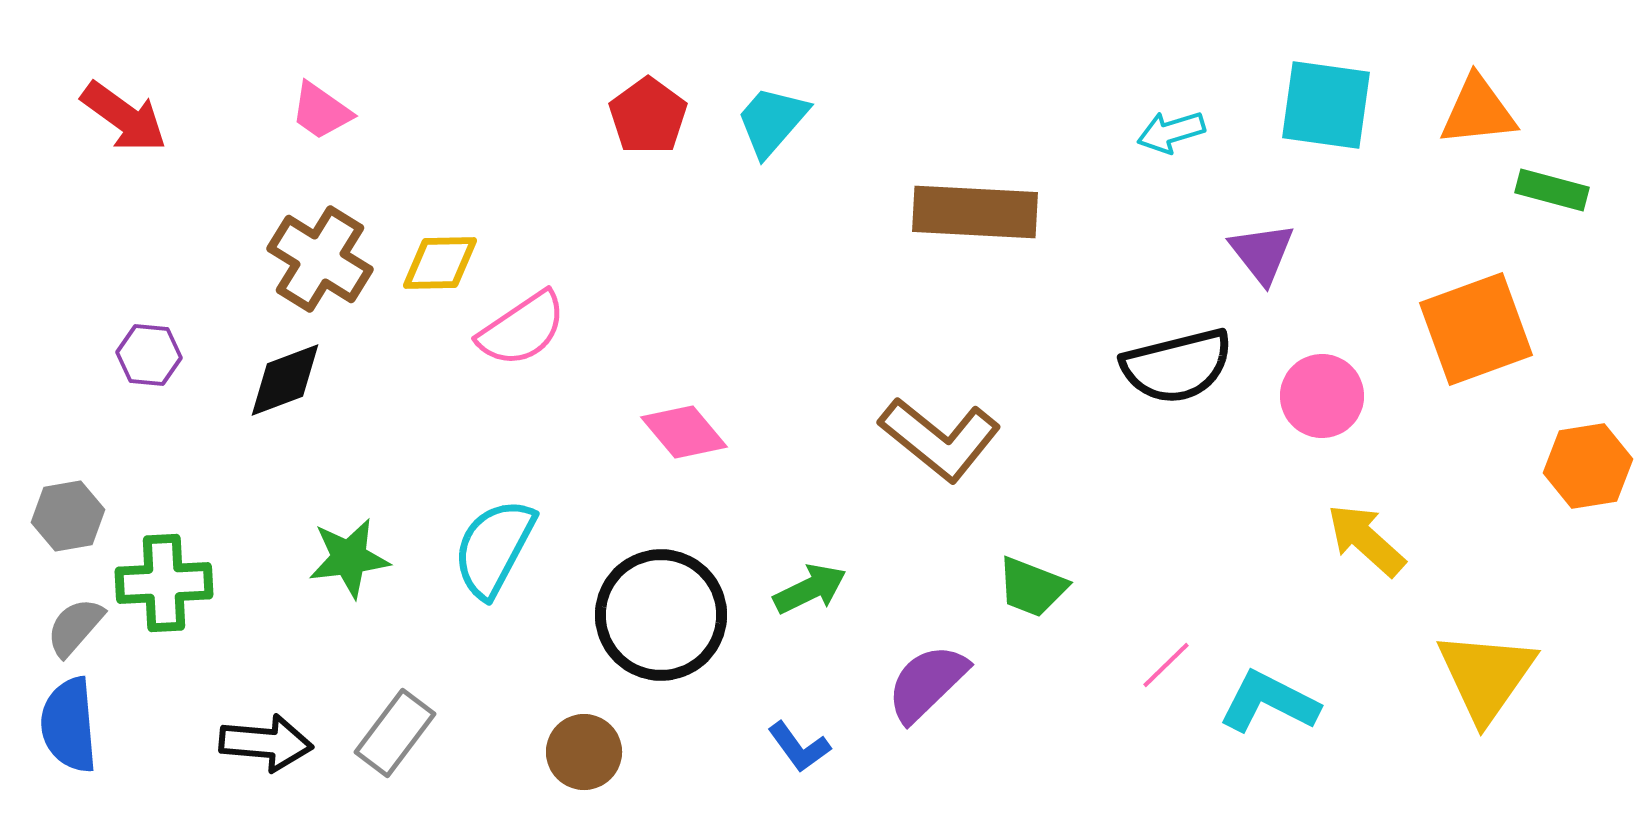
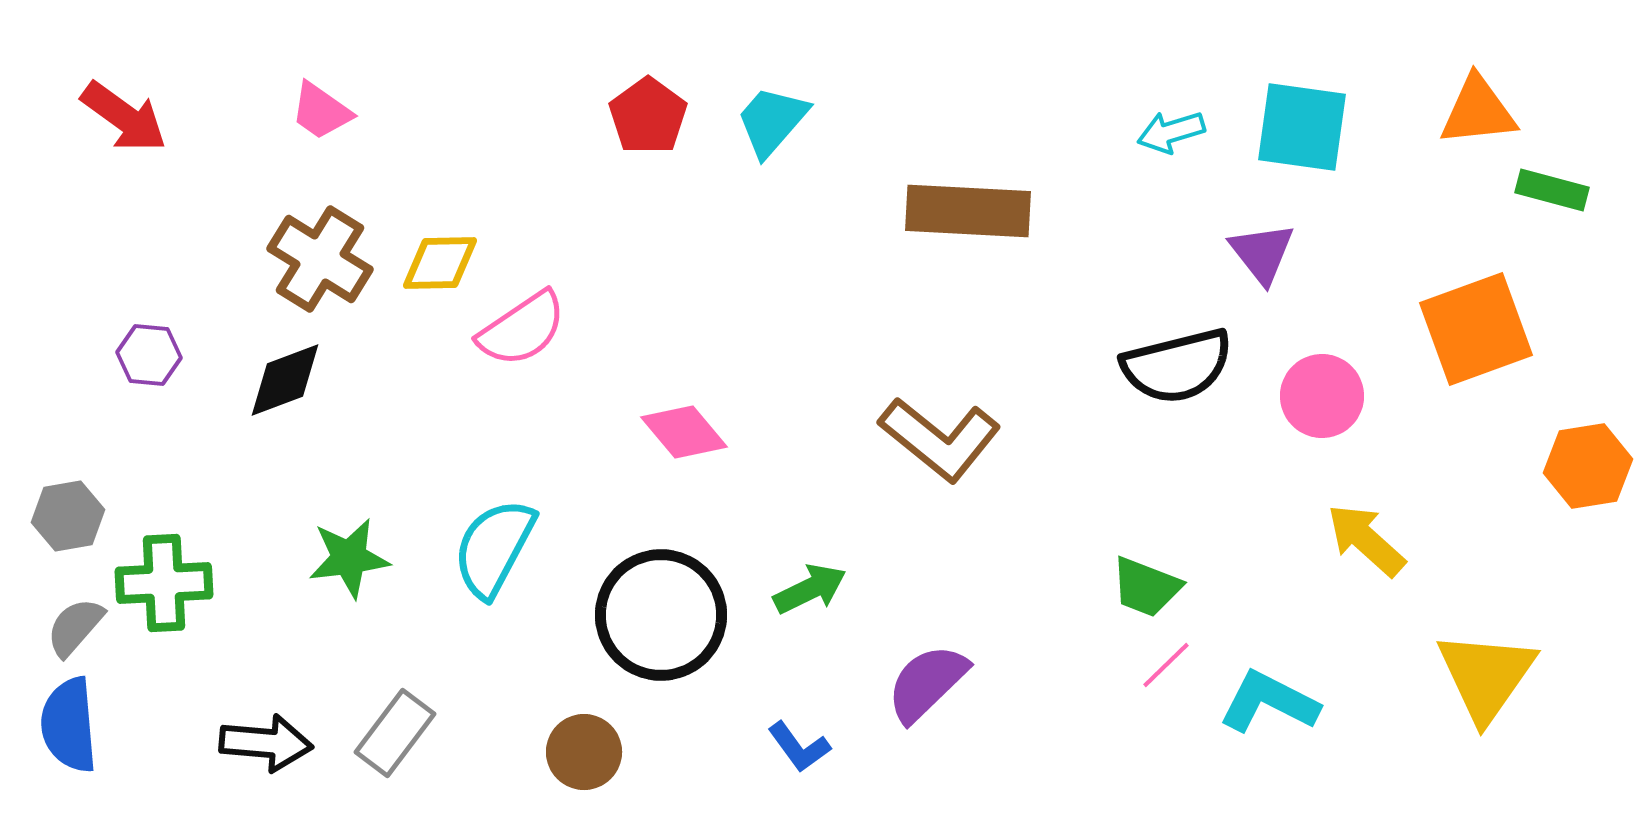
cyan square: moved 24 px left, 22 px down
brown rectangle: moved 7 px left, 1 px up
green trapezoid: moved 114 px right
